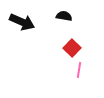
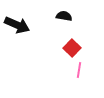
black arrow: moved 5 px left, 3 px down
